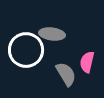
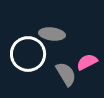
white circle: moved 2 px right, 4 px down
pink semicircle: rotated 50 degrees clockwise
